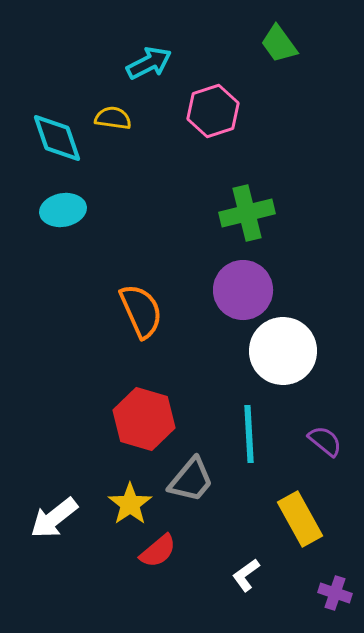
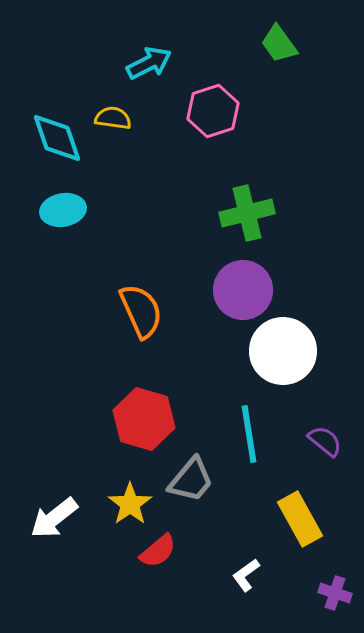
cyan line: rotated 6 degrees counterclockwise
